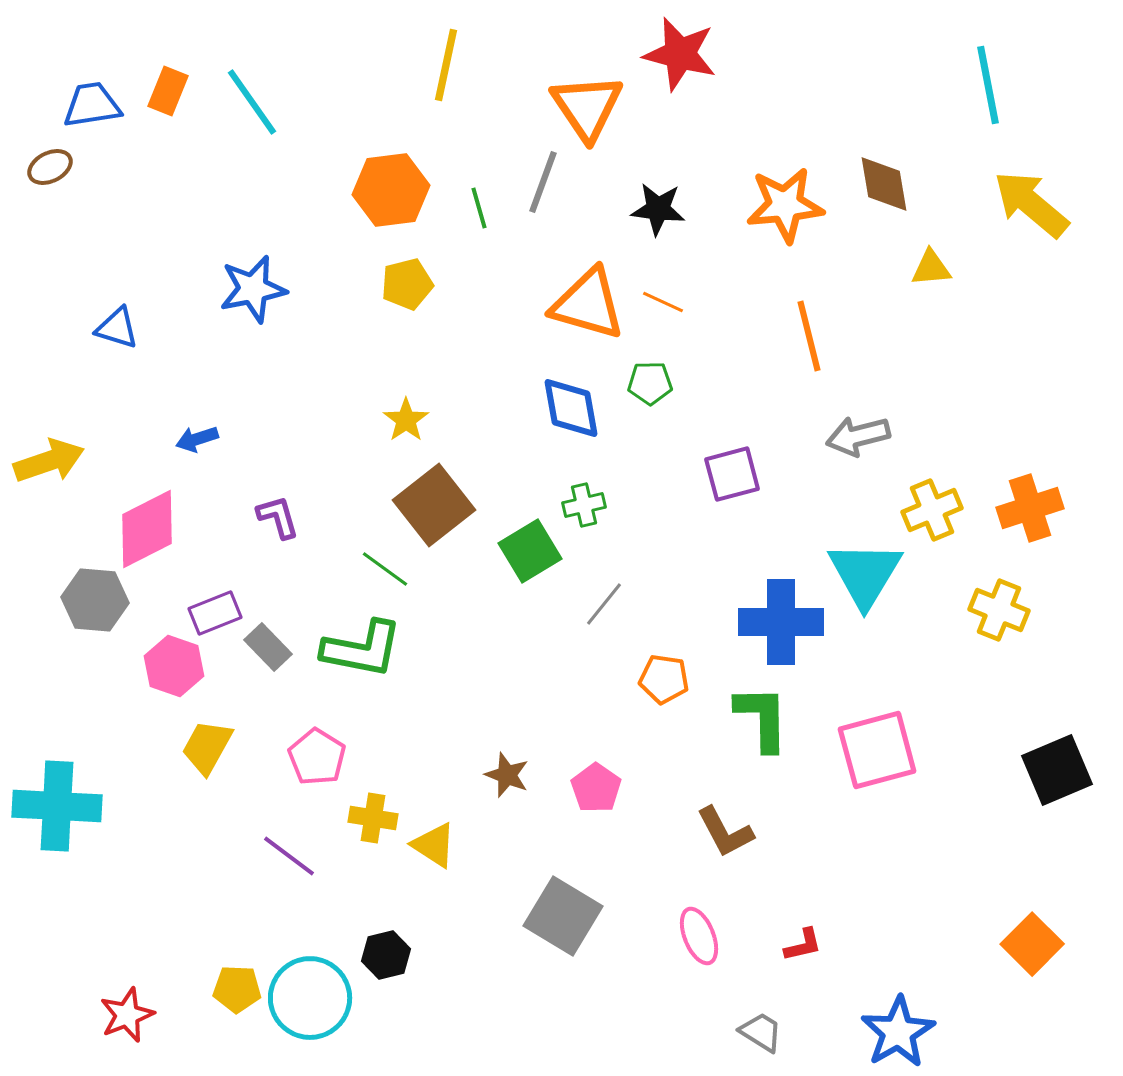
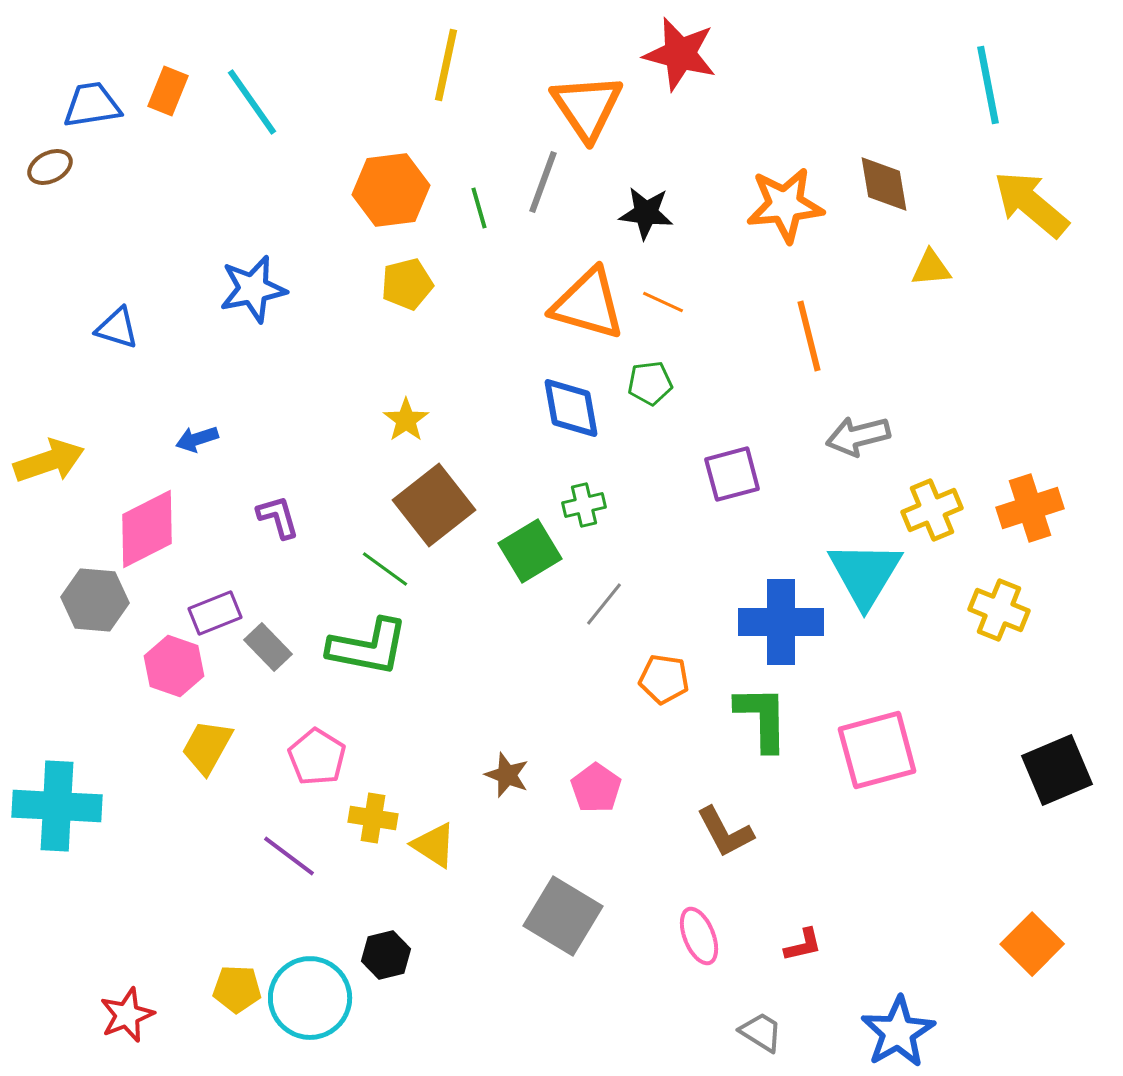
black star at (658, 209): moved 12 px left, 4 px down
green pentagon at (650, 383): rotated 6 degrees counterclockwise
green L-shape at (362, 649): moved 6 px right, 2 px up
